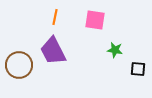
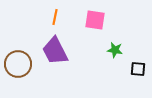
purple trapezoid: moved 2 px right
brown circle: moved 1 px left, 1 px up
